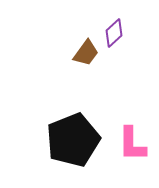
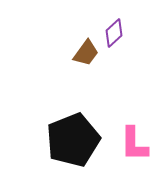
pink L-shape: moved 2 px right
